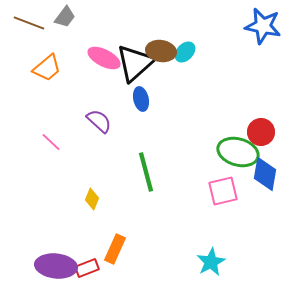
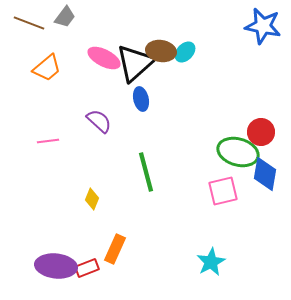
pink line: moved 3 px left, 1 px up; rotated 50 degrees counterclockwise
